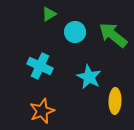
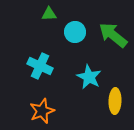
green triangle: rotated 28 degrees clockwise
